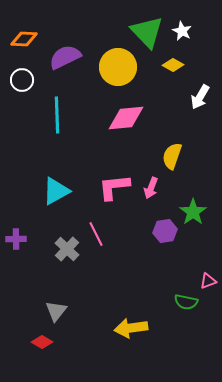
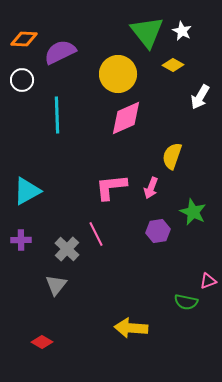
green triangle: rotated 6 degrees clockwise
purple semicircle: moved 5 px left, 5 px up
yellow circle: moved 7 px down
pink diamond: rotated 18 degrees counterclockwise
pink L-shape: moved 3 px left
cyan triangle: moved 29 px left
green star: rotated 12 degrees counterclockwise
purple hexagon: moved 7 px left
purple cross: moved 5 px right, 1 px down
gray triangle: moved 26 px up
yellow arrow: rotated 12 degrees clockwise
